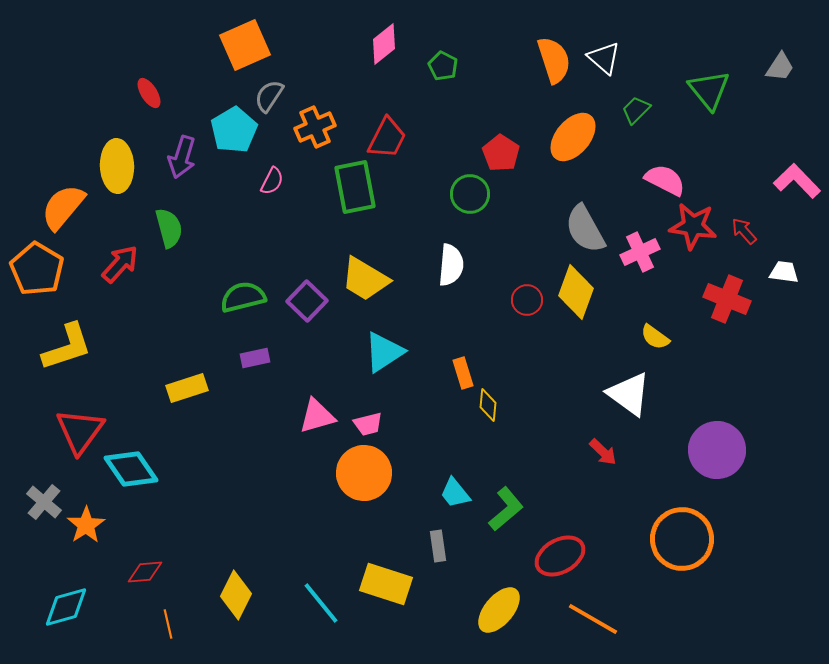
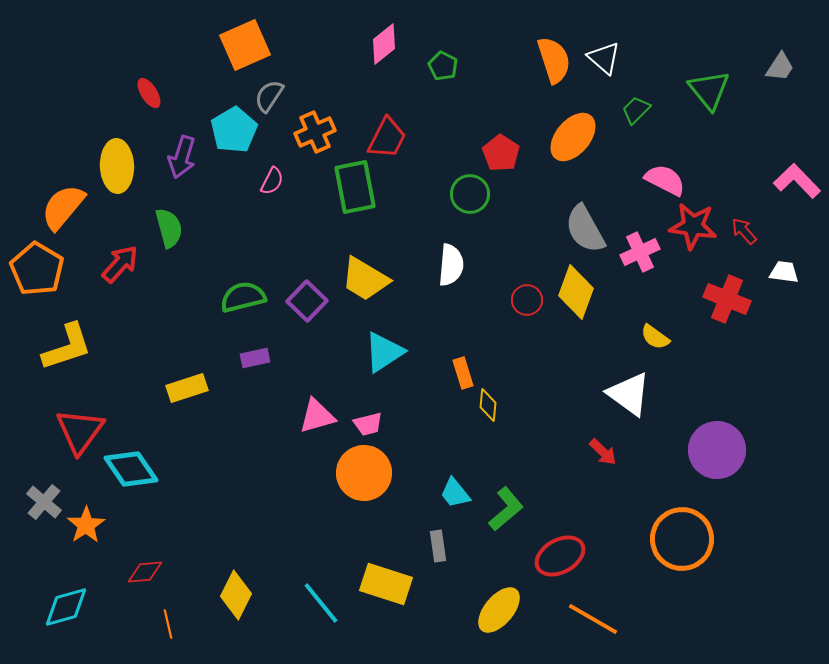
orange cross at (315, 127): moved 5 px down
